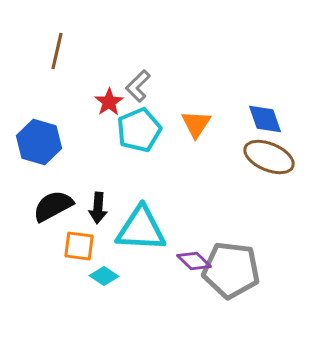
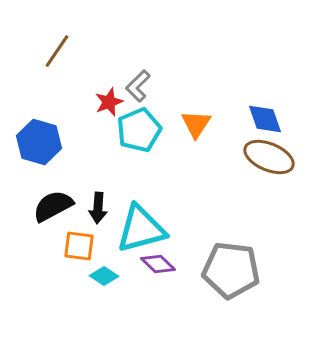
brown line: rotated 21 degrees clockwise
red star: rotated 12 degrees clockwise
cyan triangle: rotated 18 degrees counterclockwise
purple diamond: moved 36 px left, 3 px down
